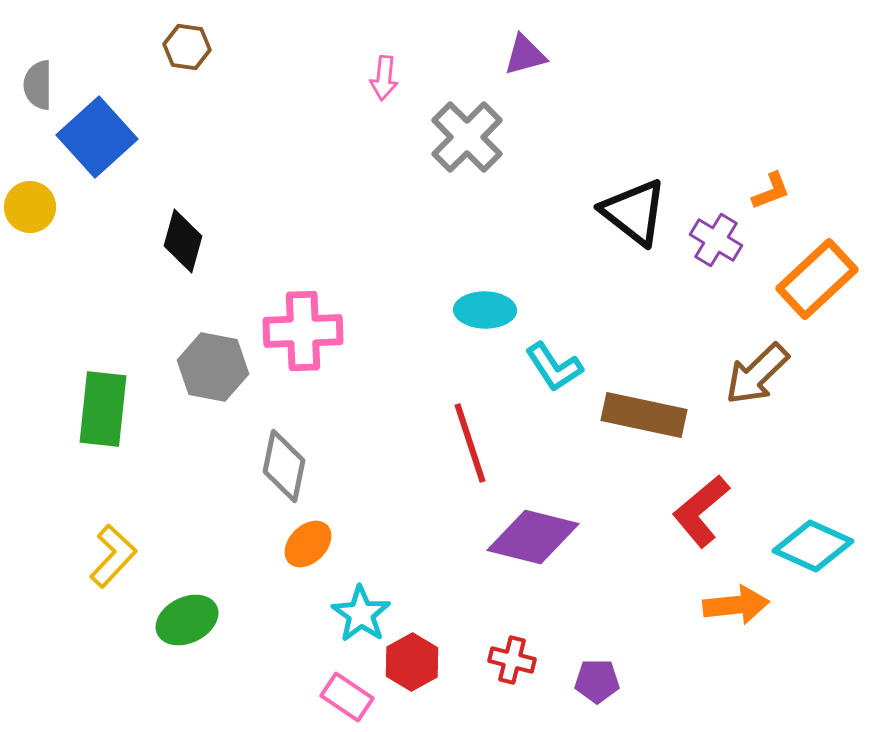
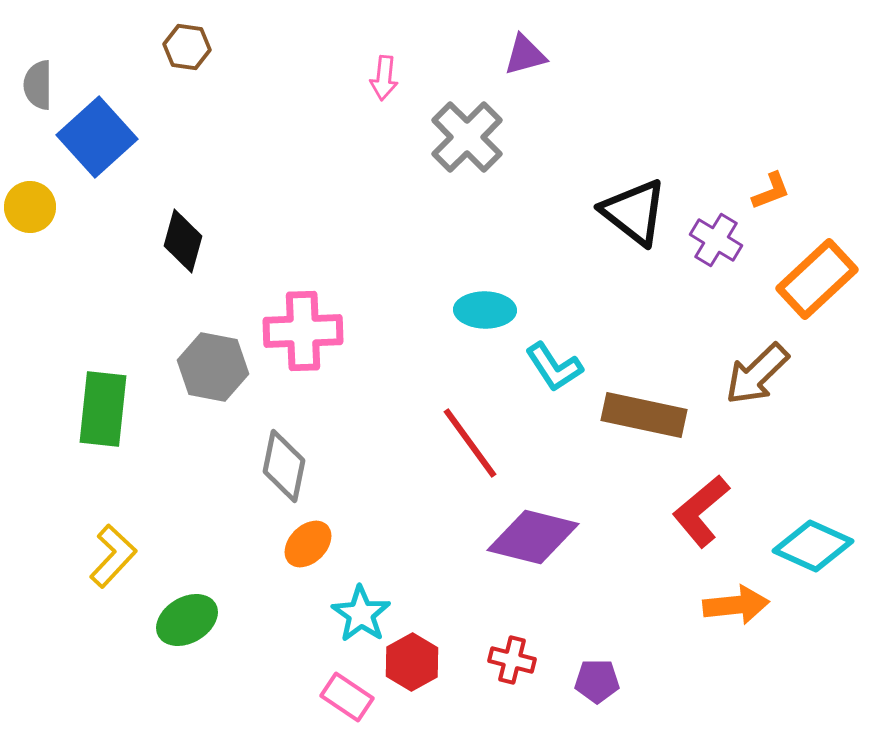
red line: rotated 18 degrees counterclockwise
green ellipse: rotated 4 degrees counterclockwise
